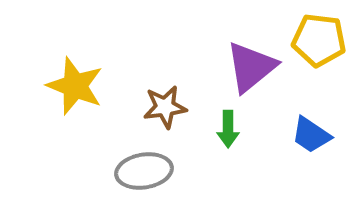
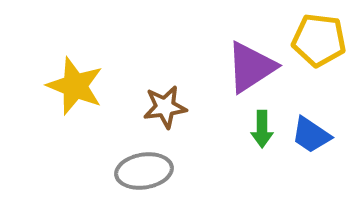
purple triangle: rotated 6 degrees clockwise
green arrow: moved 34 px right
